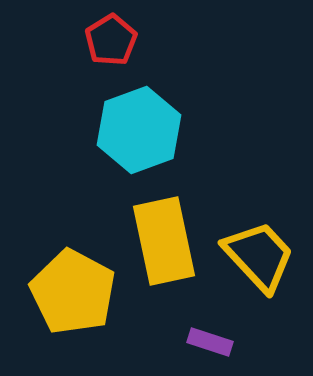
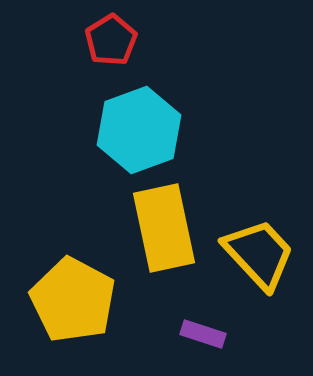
yellow rectangle: moved 13 px up
yellow trapezoid: moved 2 px up
yellow pentagon: moved 8 px down
purple rectangle: moved 7 px left, 8 px up
